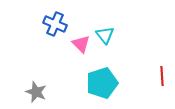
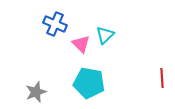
cyan triangle: rotated 24 degrees clockwise
red line: moved 2 px down
cyan pentagon: moved 13 px left; rotated 28 degrees clockwise
gray star: rotated 30 degrees clockwise
